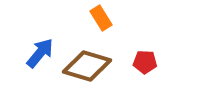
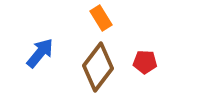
brown diamond: moved 11 px right, 1 px down; rotated 69 degrees counterclockwise
